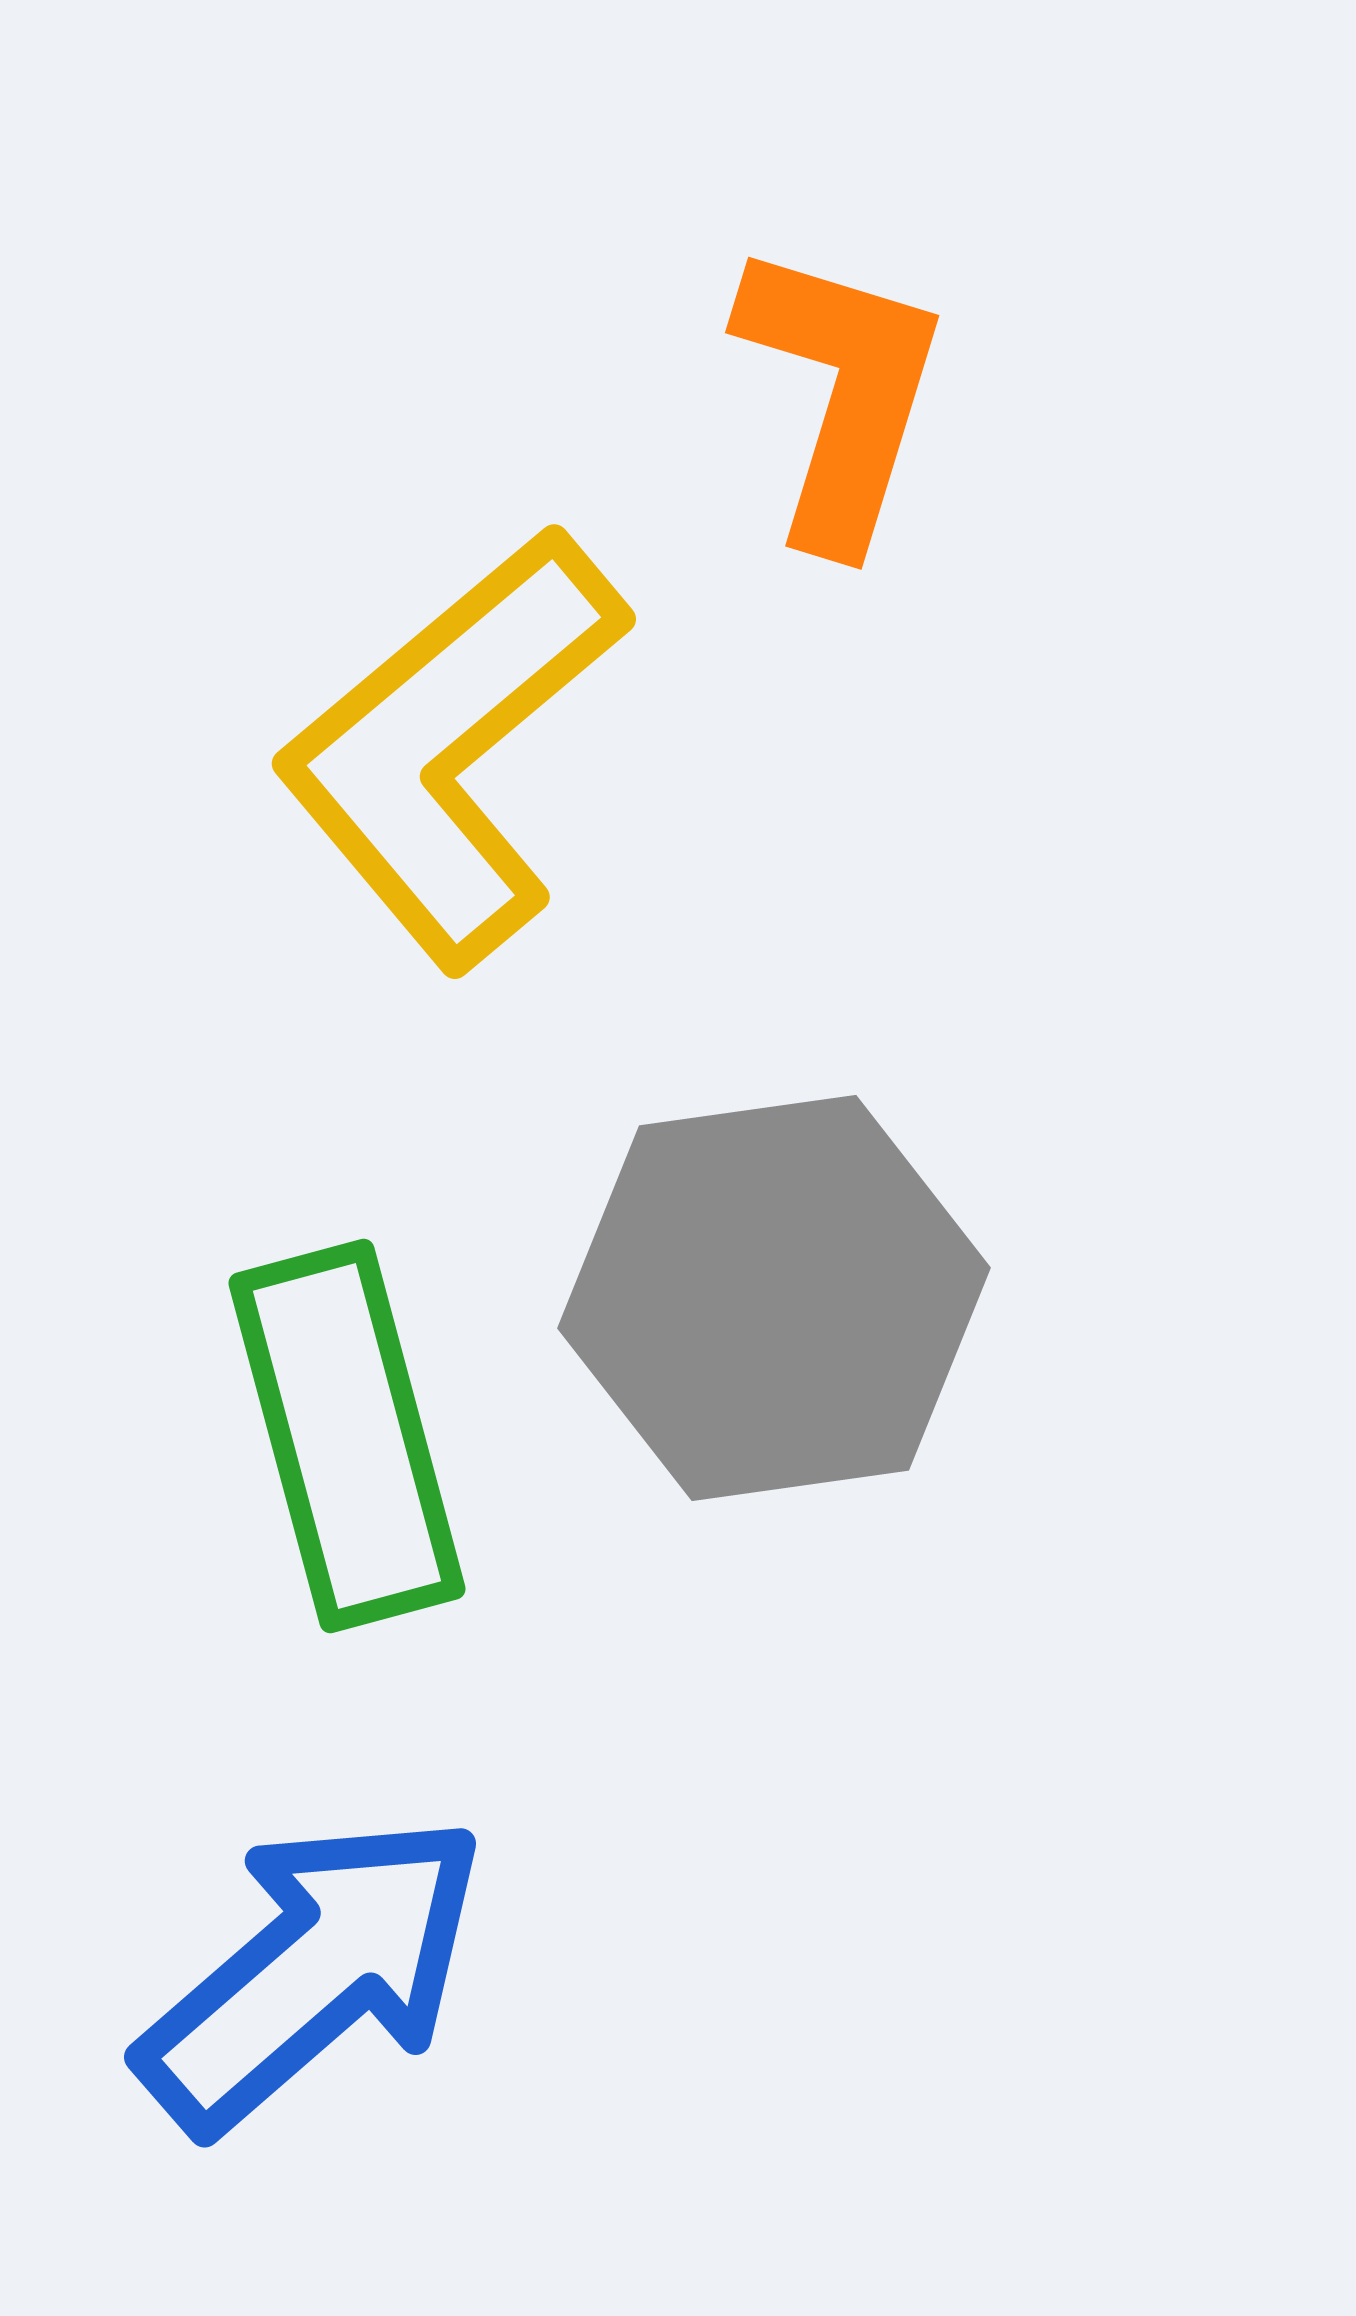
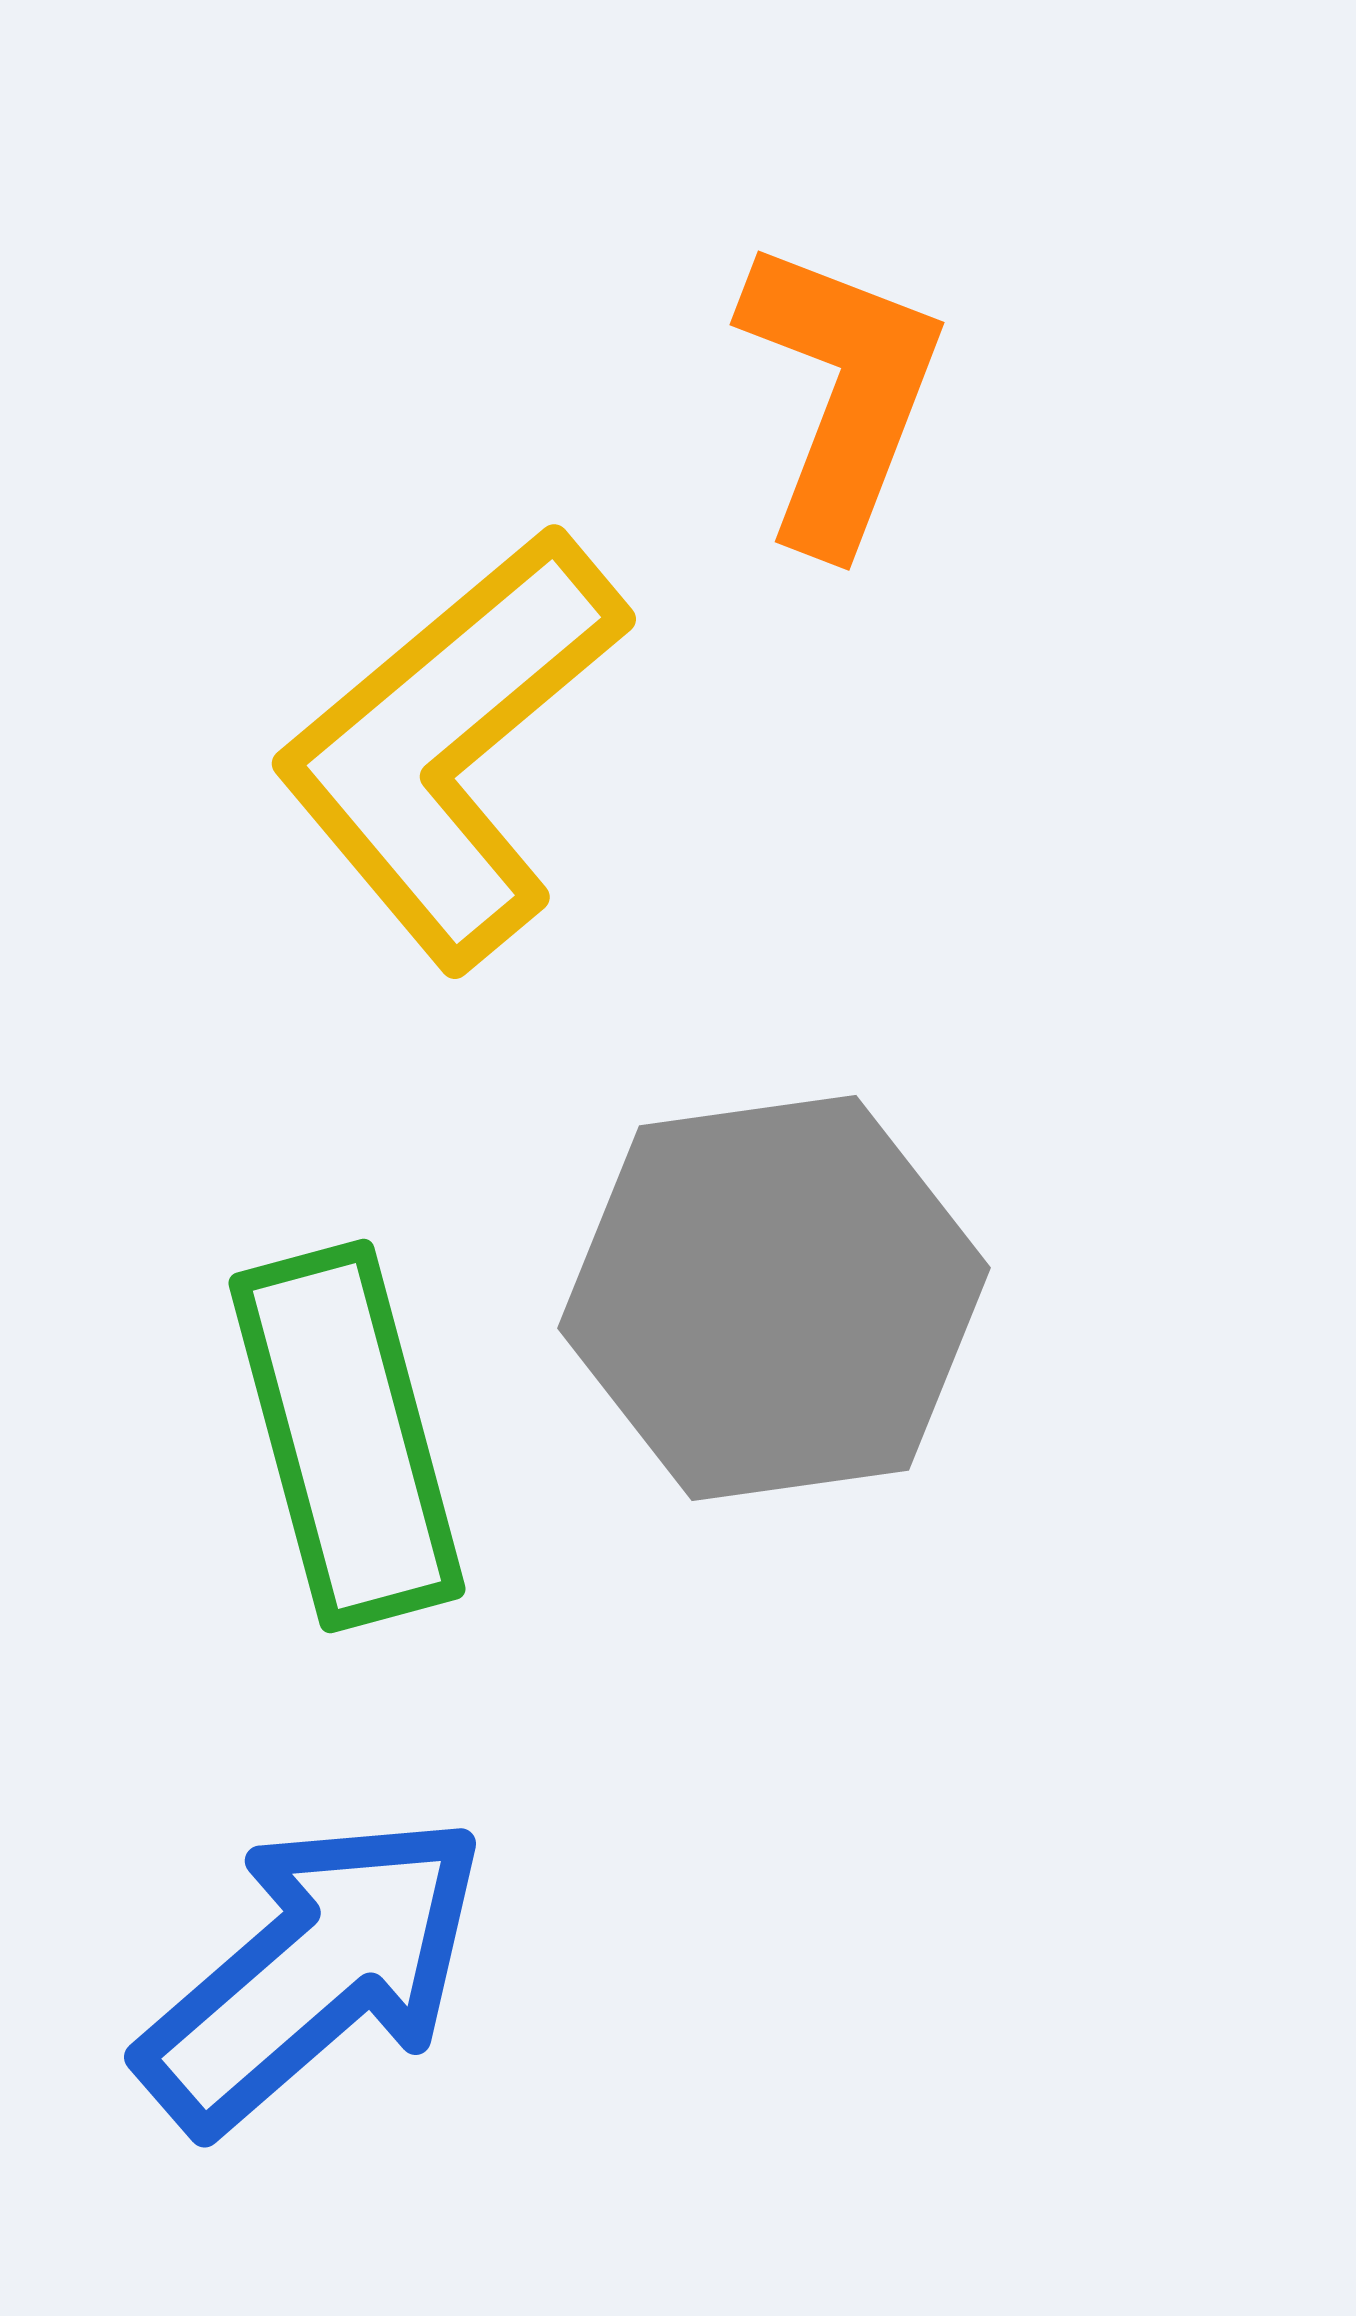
orange L-shape: rotated 4 degrees clockwise
